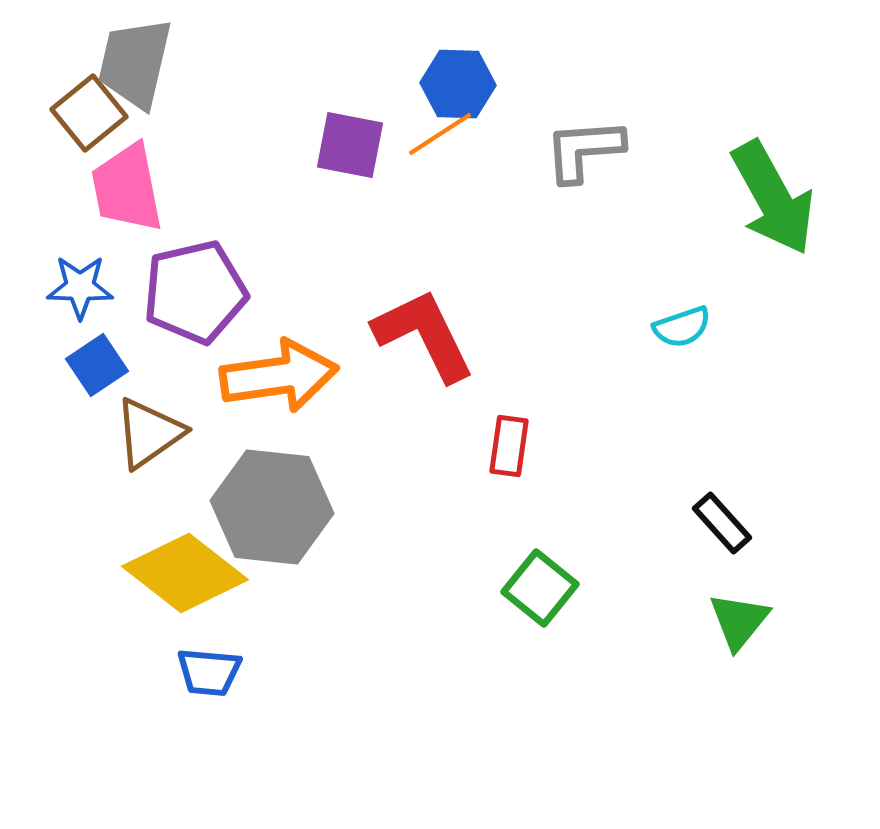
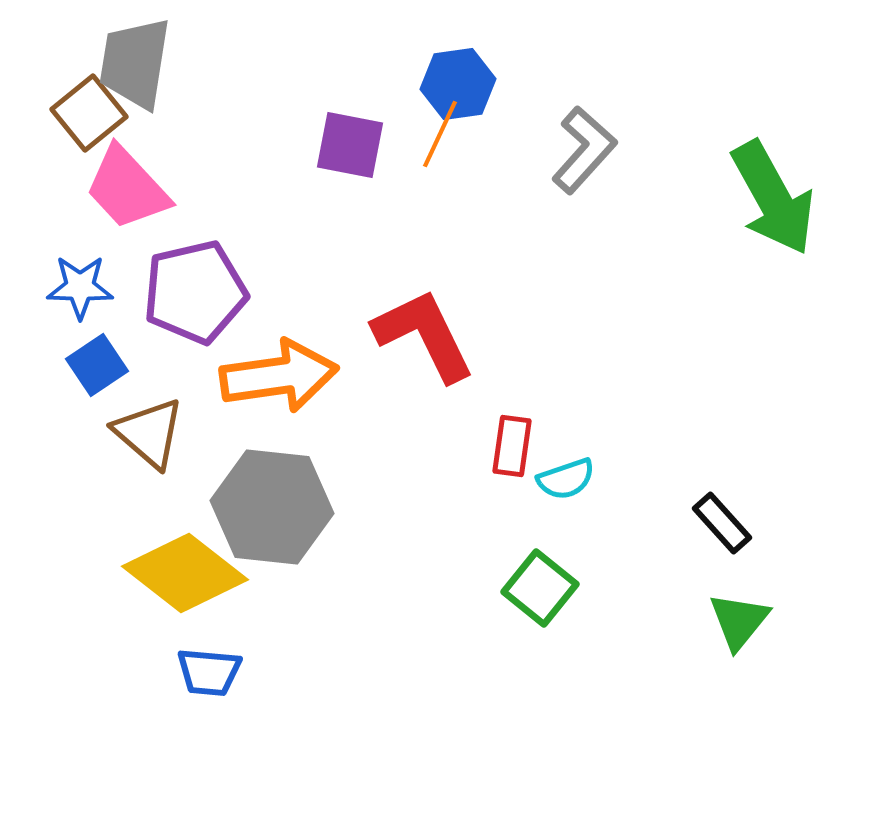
gray trapezoid: rotated 4 degrees counterclockwise
blue hexagon: rotated 10 degrees counterclockwise
orange line: rotated 32 degrees counterclockwise
gray L-shape: rotated 136 degrees clockwise
pink trapezoid: rotated 32 degrees counterclockwise
cyan semicircle: moved 116 px left, 152 px down
brown triangle: rotated 44 degrees counterclockwise
red rectangle: moved 3 px right
